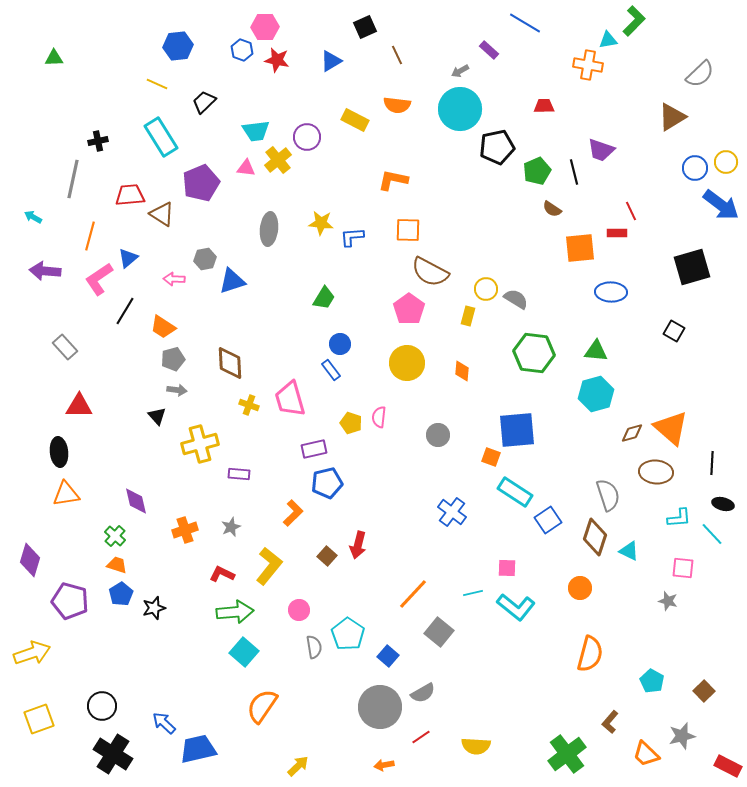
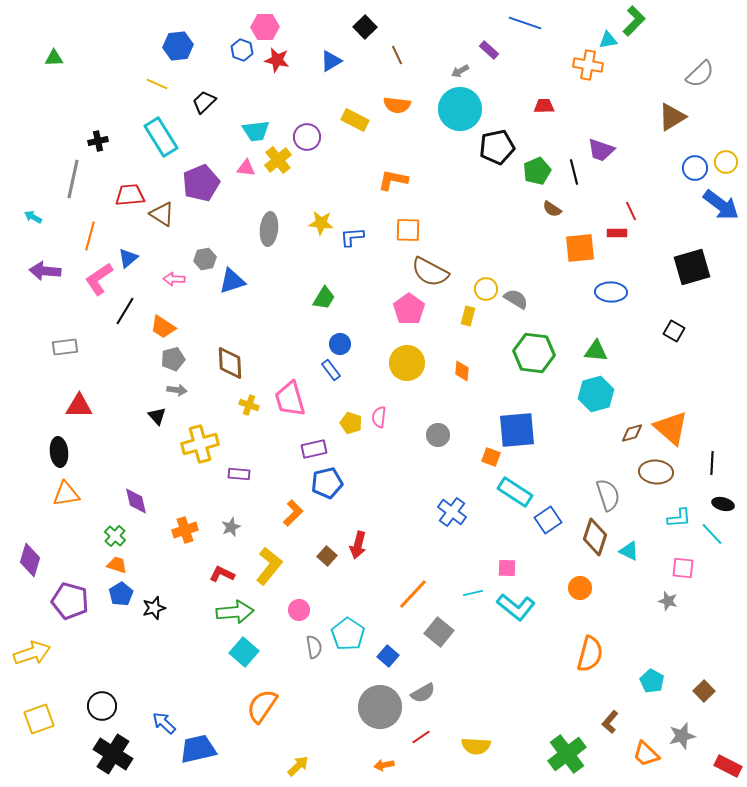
blue line at (525, 23): rotated 12 degrees counterclockwise
black square at (365, 27): rotated 20 degrees counterclockwise
gray rectangle at (65, 347): rotated 55 degrees counterclockwise
